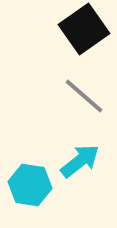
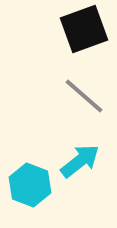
black square: rotated 15 degrees clockwise
cyan hexagon: rotated 12 degrees clockwise
